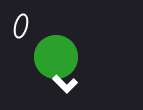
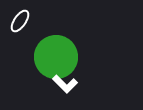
white ellipse: moved 1 px left, 5 px up; rotated 20 degrees clockwise
